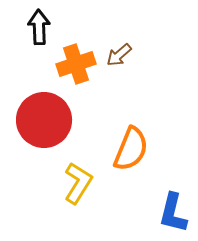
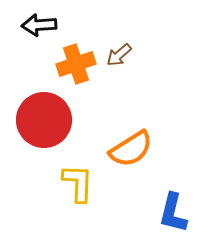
black arrow: moved 2 px up; rotated 92 degrees counterclockwise
orange semicircle: rotated 36 degrees clockwise
yellow L-shape: rotated 30 degrees counterclockwise
